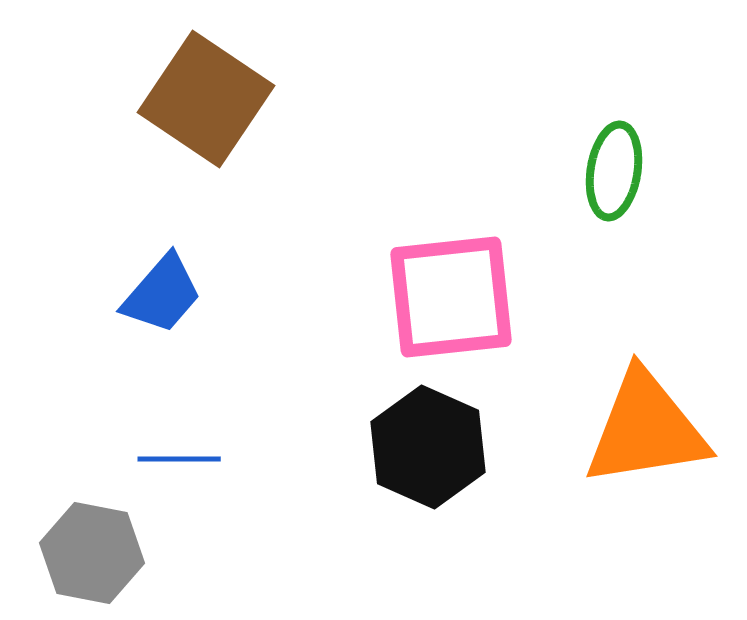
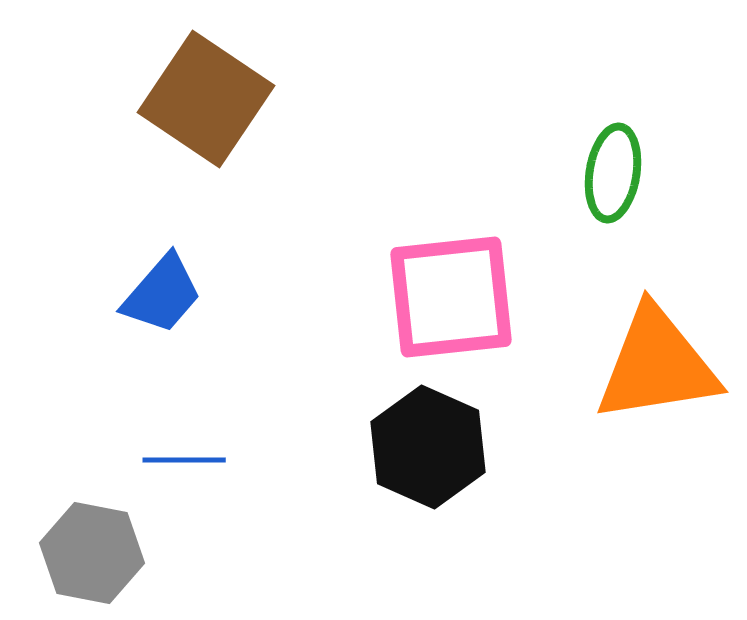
green ellipse: moved 1 px left, 2 px down
orange triangle: moved 11 px right, 64 px up
blue line: moved 5 px right, 1 px down
